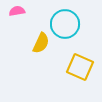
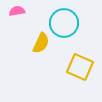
cyan circle: moved 1 px left, 1 px up
